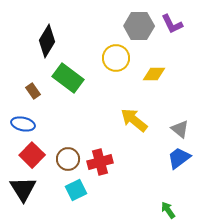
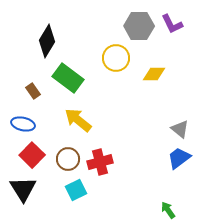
yellow arrow: moved 56 px left
